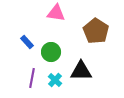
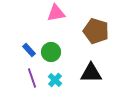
pink triangle: rotated 18 degrees counterclockwise
brown pentagon: rotated 15 degrees counterclockwise
blue rectangle: moved 2 px right, 8 px down
black triangle: moved 10 px right, 2 px down
purple line: rotated 30 degrees counterclockwise
